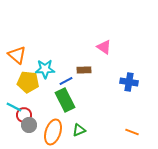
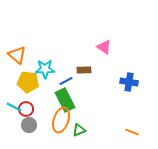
red circle: moved 2 px right, 6 px up
orange ellipse: moved 8 px right, 12 px up
